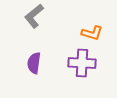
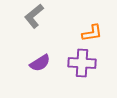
orange L-shape: rotated 25 degrees counterclockwise
purple semicircle: moved 6 px right; rotated 130 degrees counterclockwise
